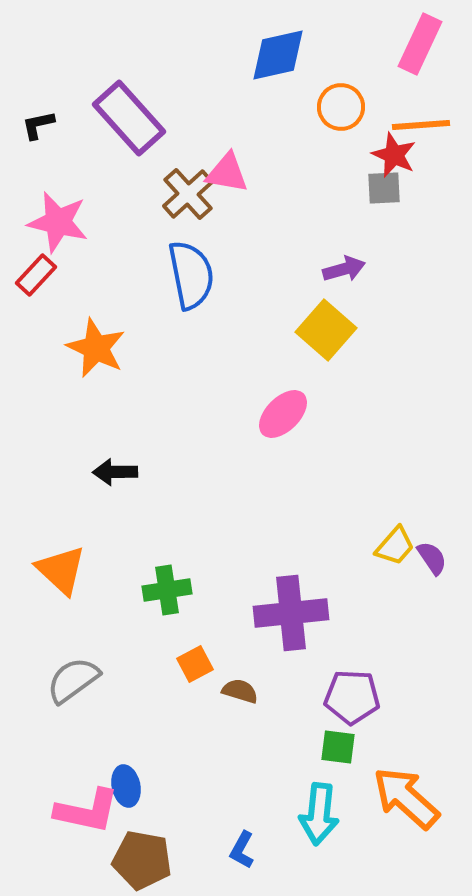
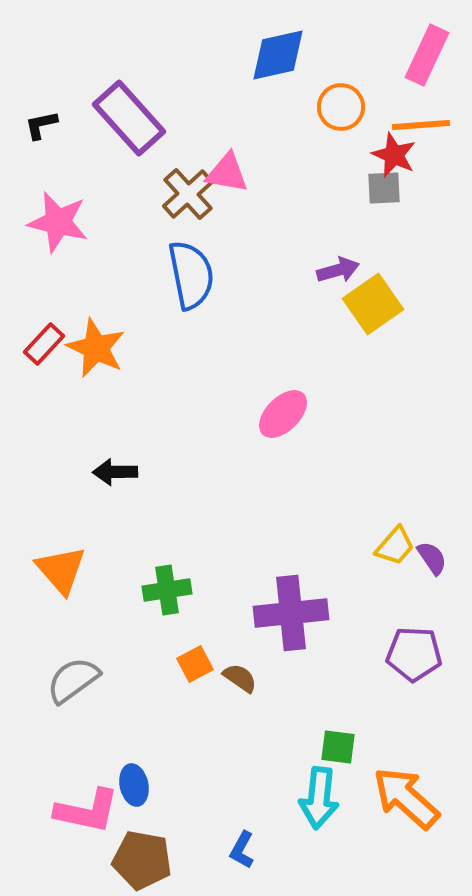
pink rectangle: moved 7 px right, 11 px down
black L-shape: moved 3 px right
purple arrow: moved 6 px left, 1 px down
red rectangle: moved 8 px right, 69 px down
yellow square: moved 47 px right, 26 px up; rotated 14 degrees clockwise
orange triangle: rotated 6 degrees clockwise
brown semicircle: moved 13 px up; rotated 18 degrees clockwise
purple pentagon: moved 62 px right, 43 px up
blue ellipse: moved 8 px right, 1 px up
cyan arrow: moved 16 px up
